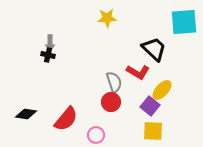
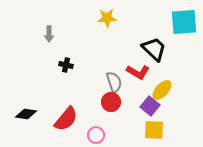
gray arrow: moved 1 px left, 9 px up
black cross: moved 18 px right, 10 px down
yellow square: moved 1 px right, 1 px up
